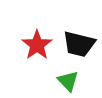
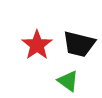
green triangle: rotated 10 degrees counterclockwise
